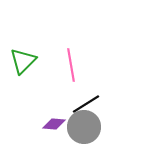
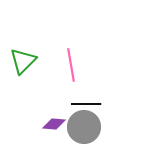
black line: rotated 32 degrees clockwise
